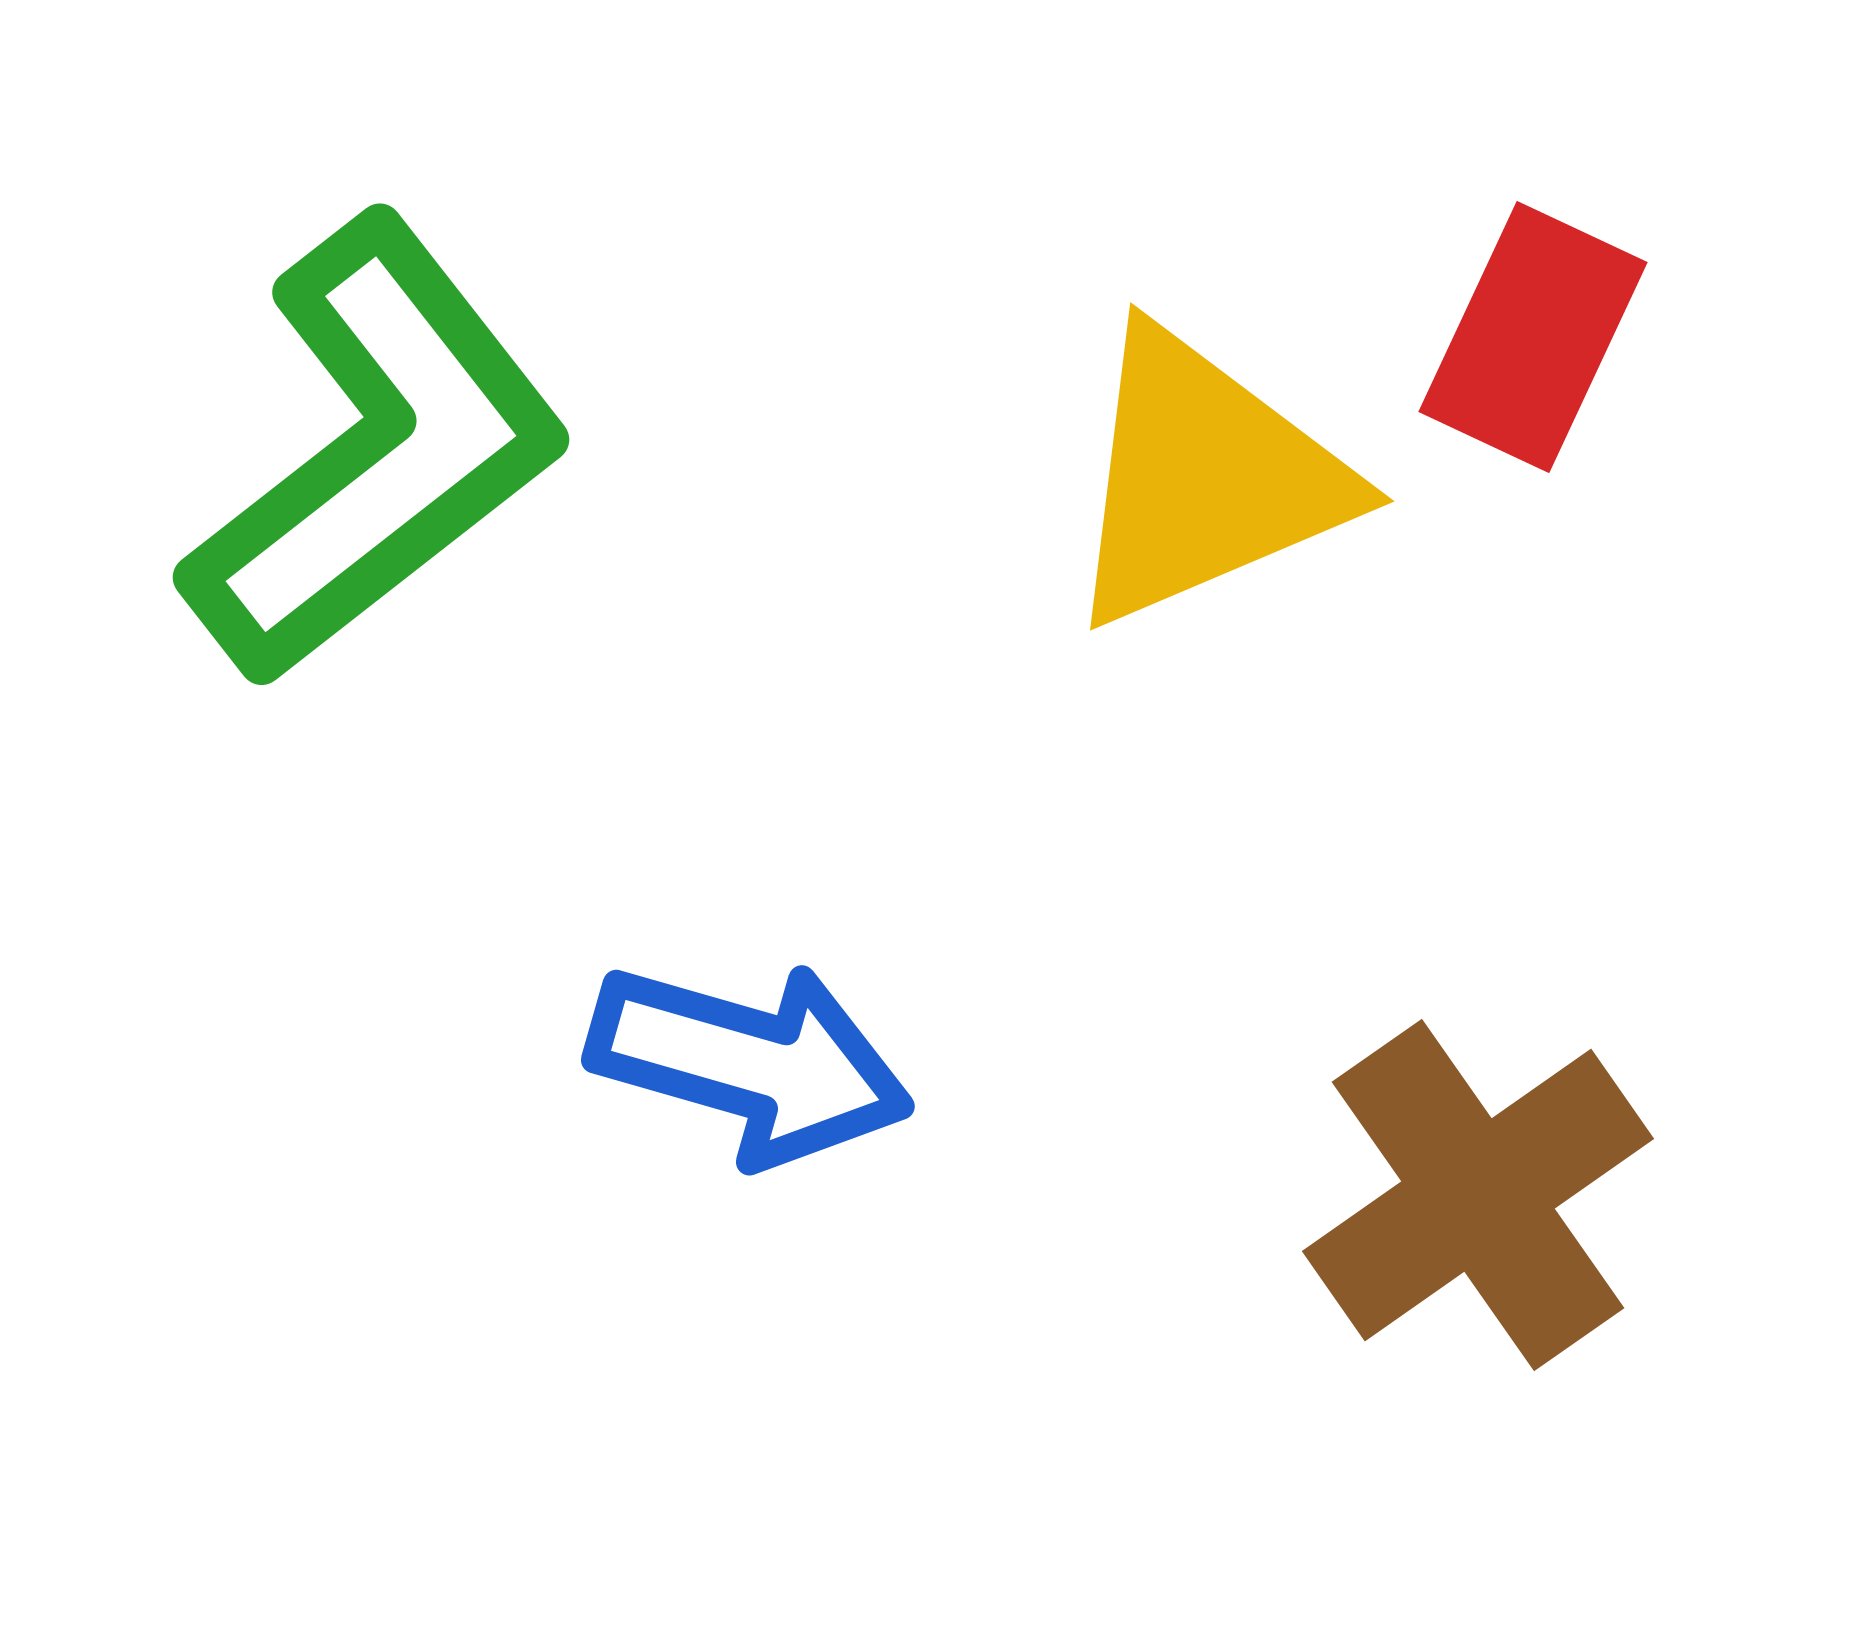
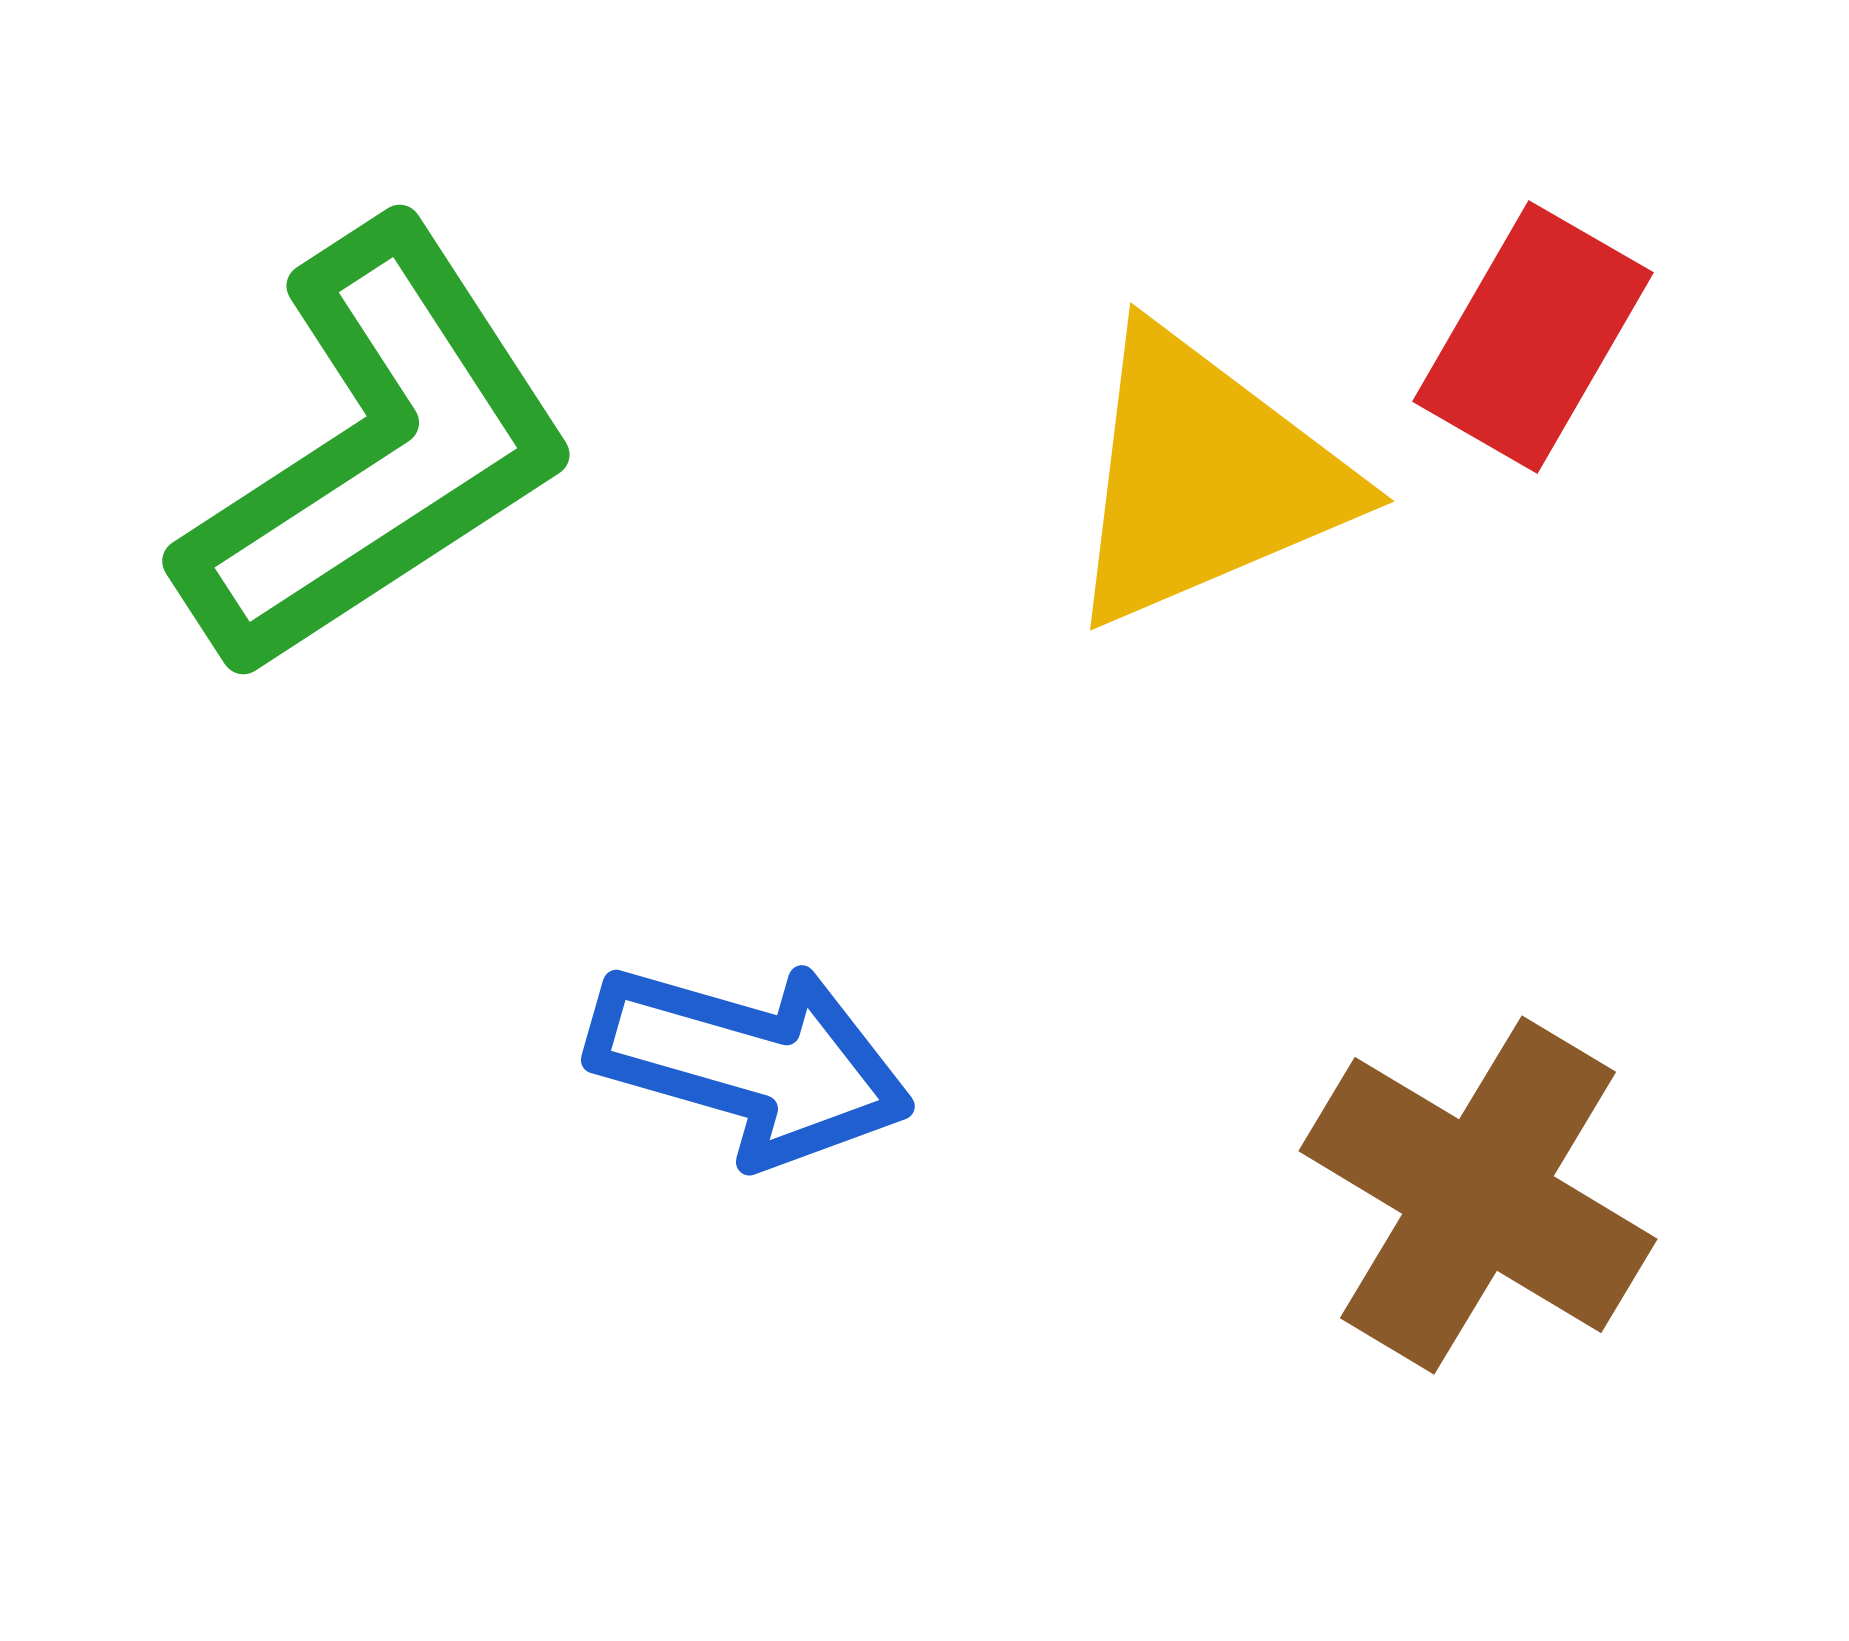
red rectangle: rotated 5 degrees clockwise
green L-shape: rotated 5 degrees clockwise
brown cross: rotated 24 degrees counterclockwise
